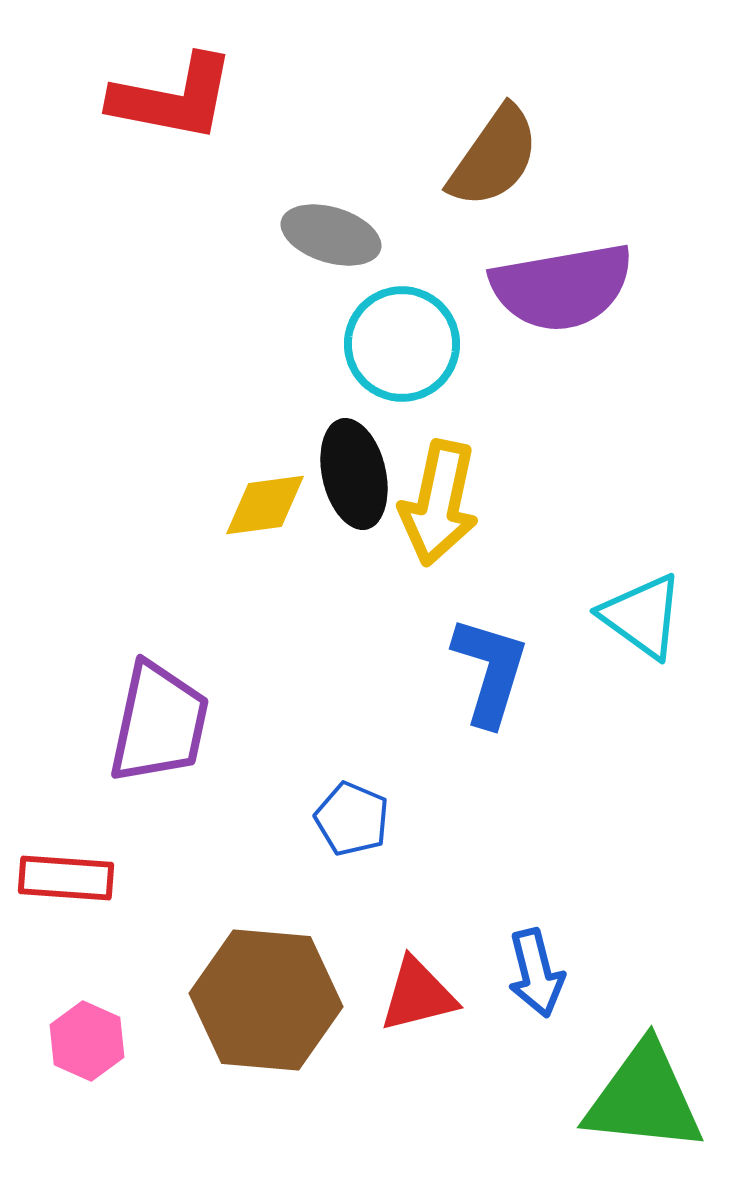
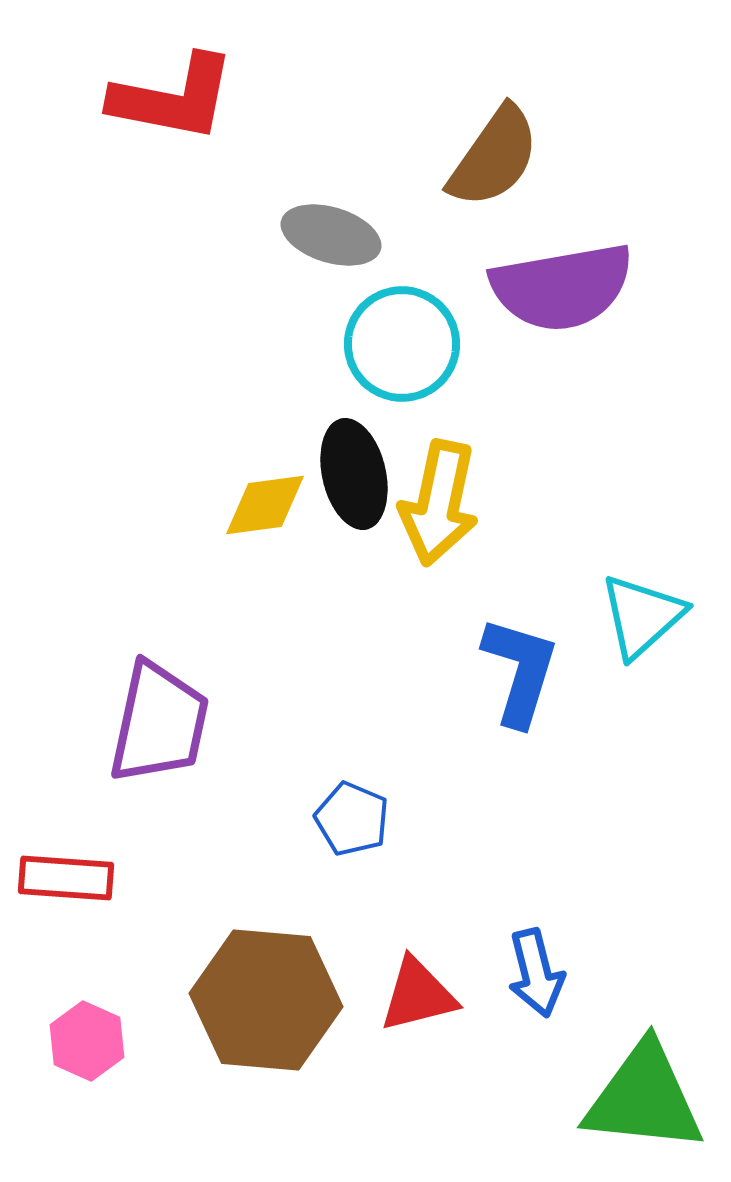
cyan triangle: rotated 42 degrees clockwise
blue L-shape: moved 30 px right
